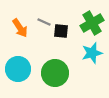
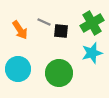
orange arrow: moved 2 px down
green circle: moved 4 px right
